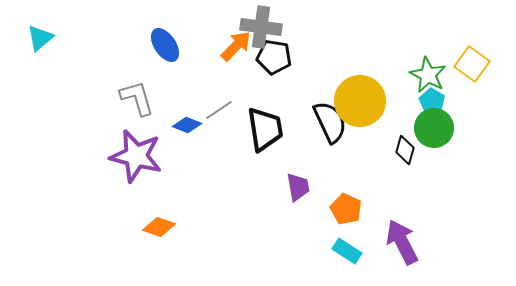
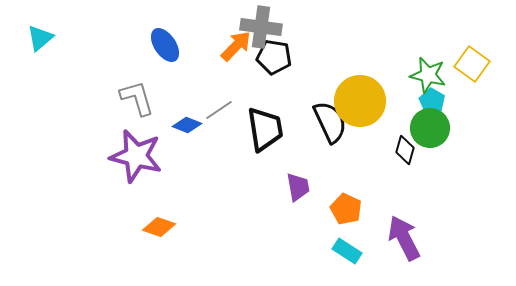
green star: rotated 15 degrees counterclockwise
green circle: moved 4 px left
purple arrow: moved 2 px right, 4 px up
